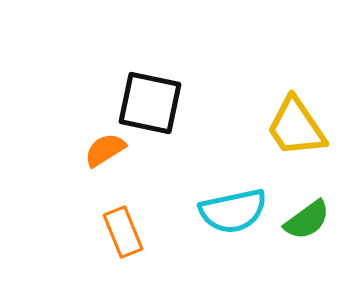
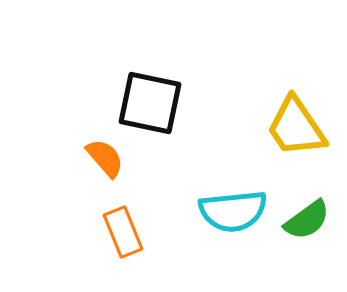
orange semicircle: moved 8 px down; rotated 81 degrees clockwise
cyan semicircle: rotated 6 degrees clockwise
